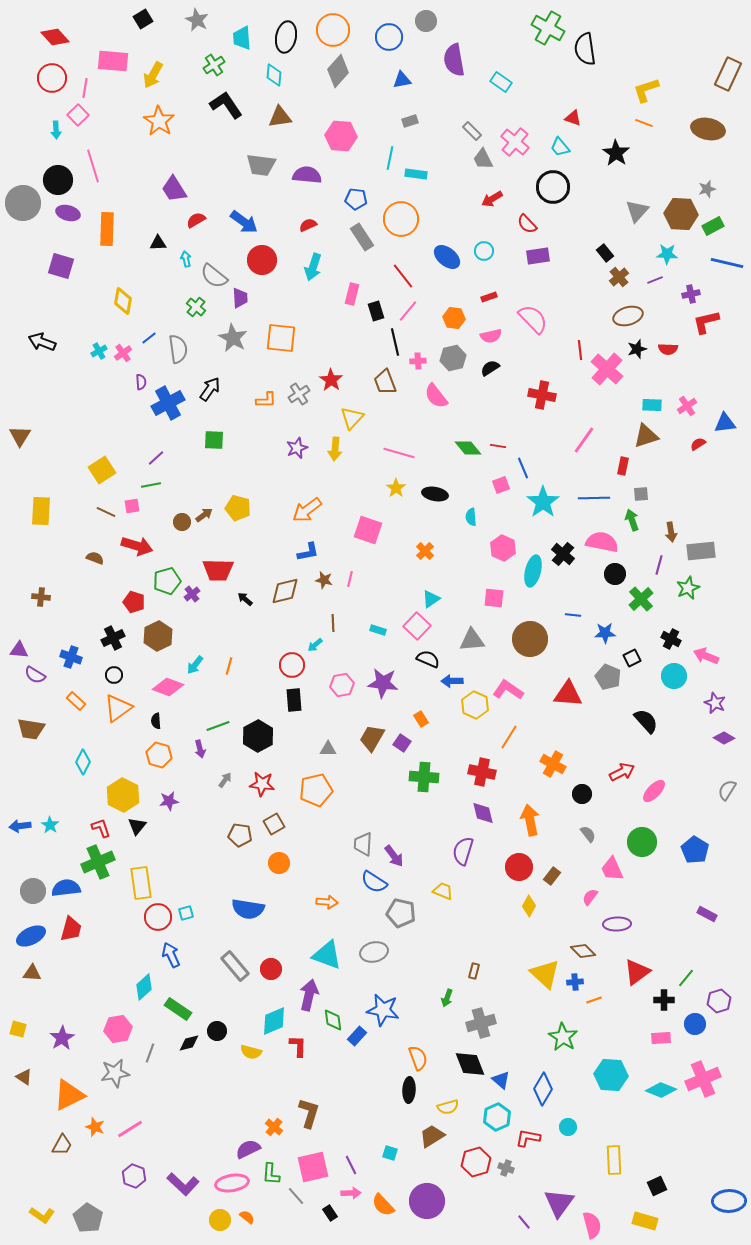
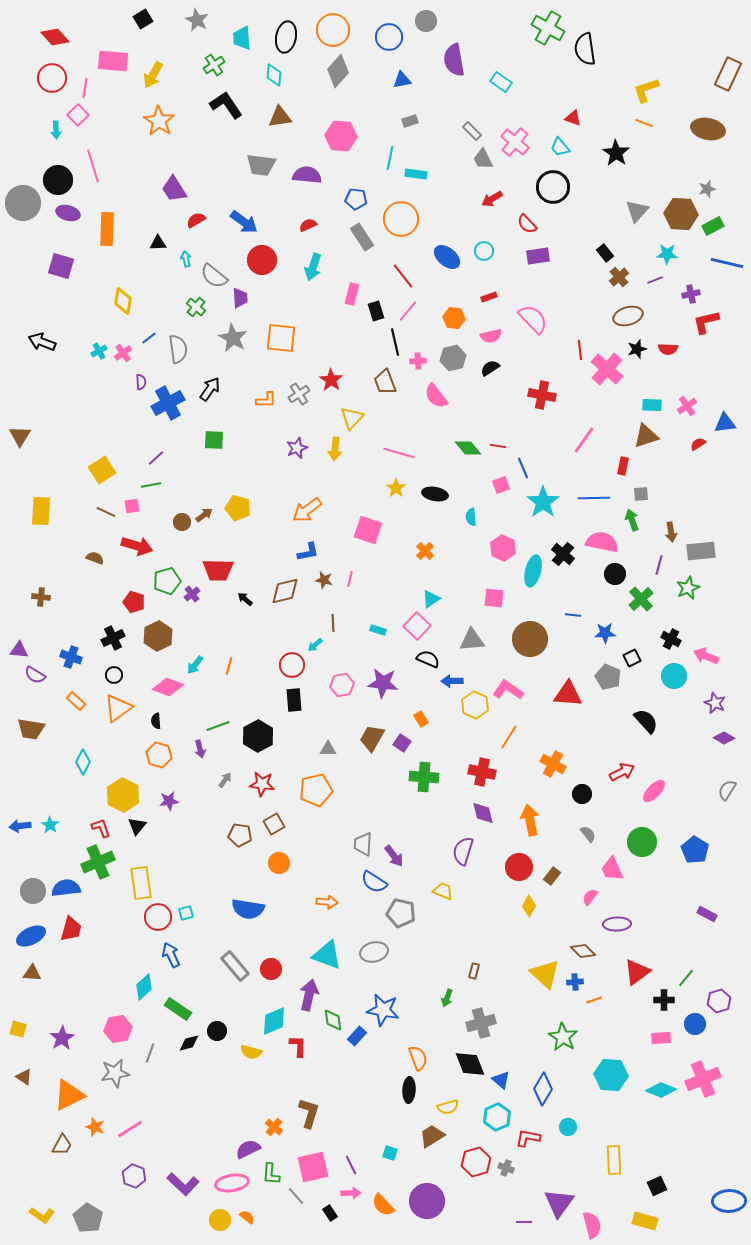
purple line at (524, 1222): rotated 49 degrees counterclockwise
